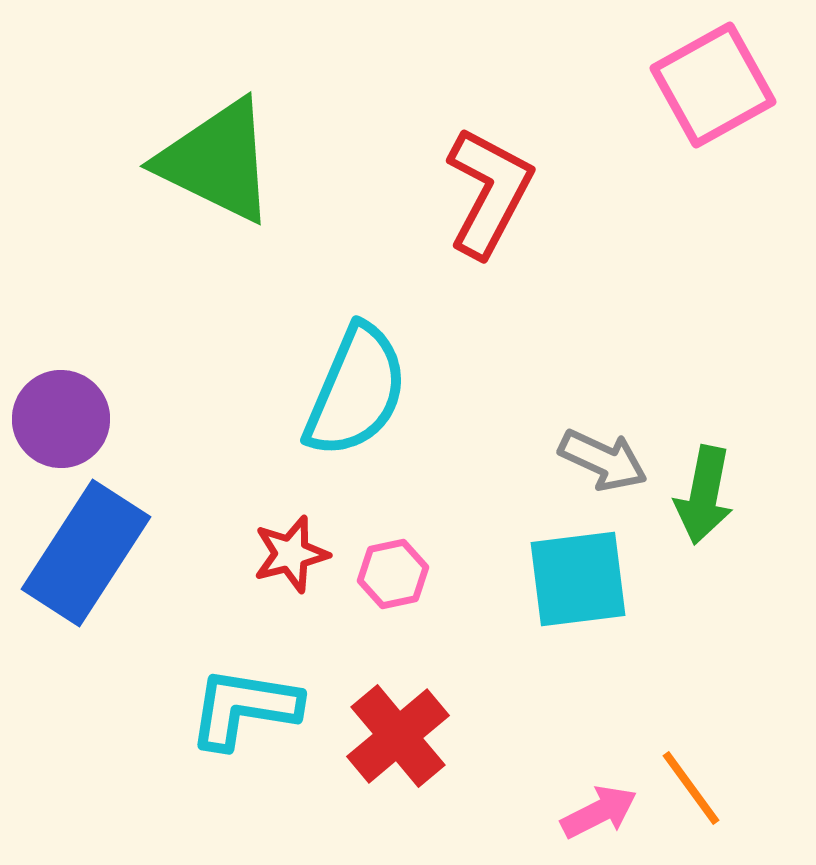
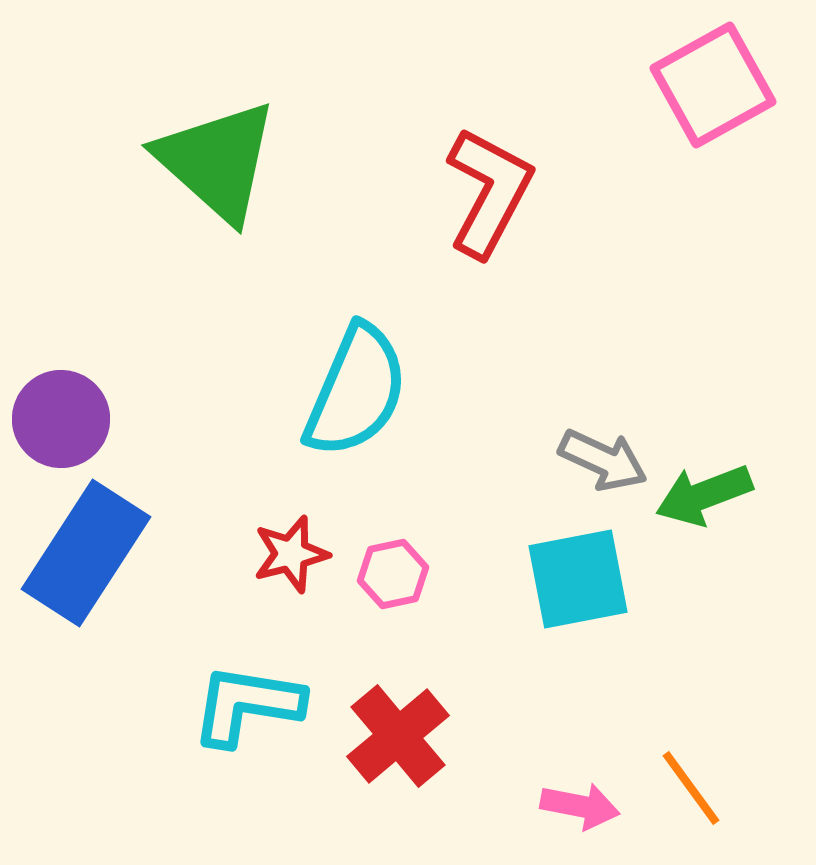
green triangle: rotated 16 degrees clockwise
green arrow: rotated 58 degrees clockwise
cyan square: rotated 4 degrees counterclockwise
cyan L-shape: moved 3 px right, 3 px up
pink arrow: moved 19 px left, 6 px up; rotated 38 degrees clockwise
